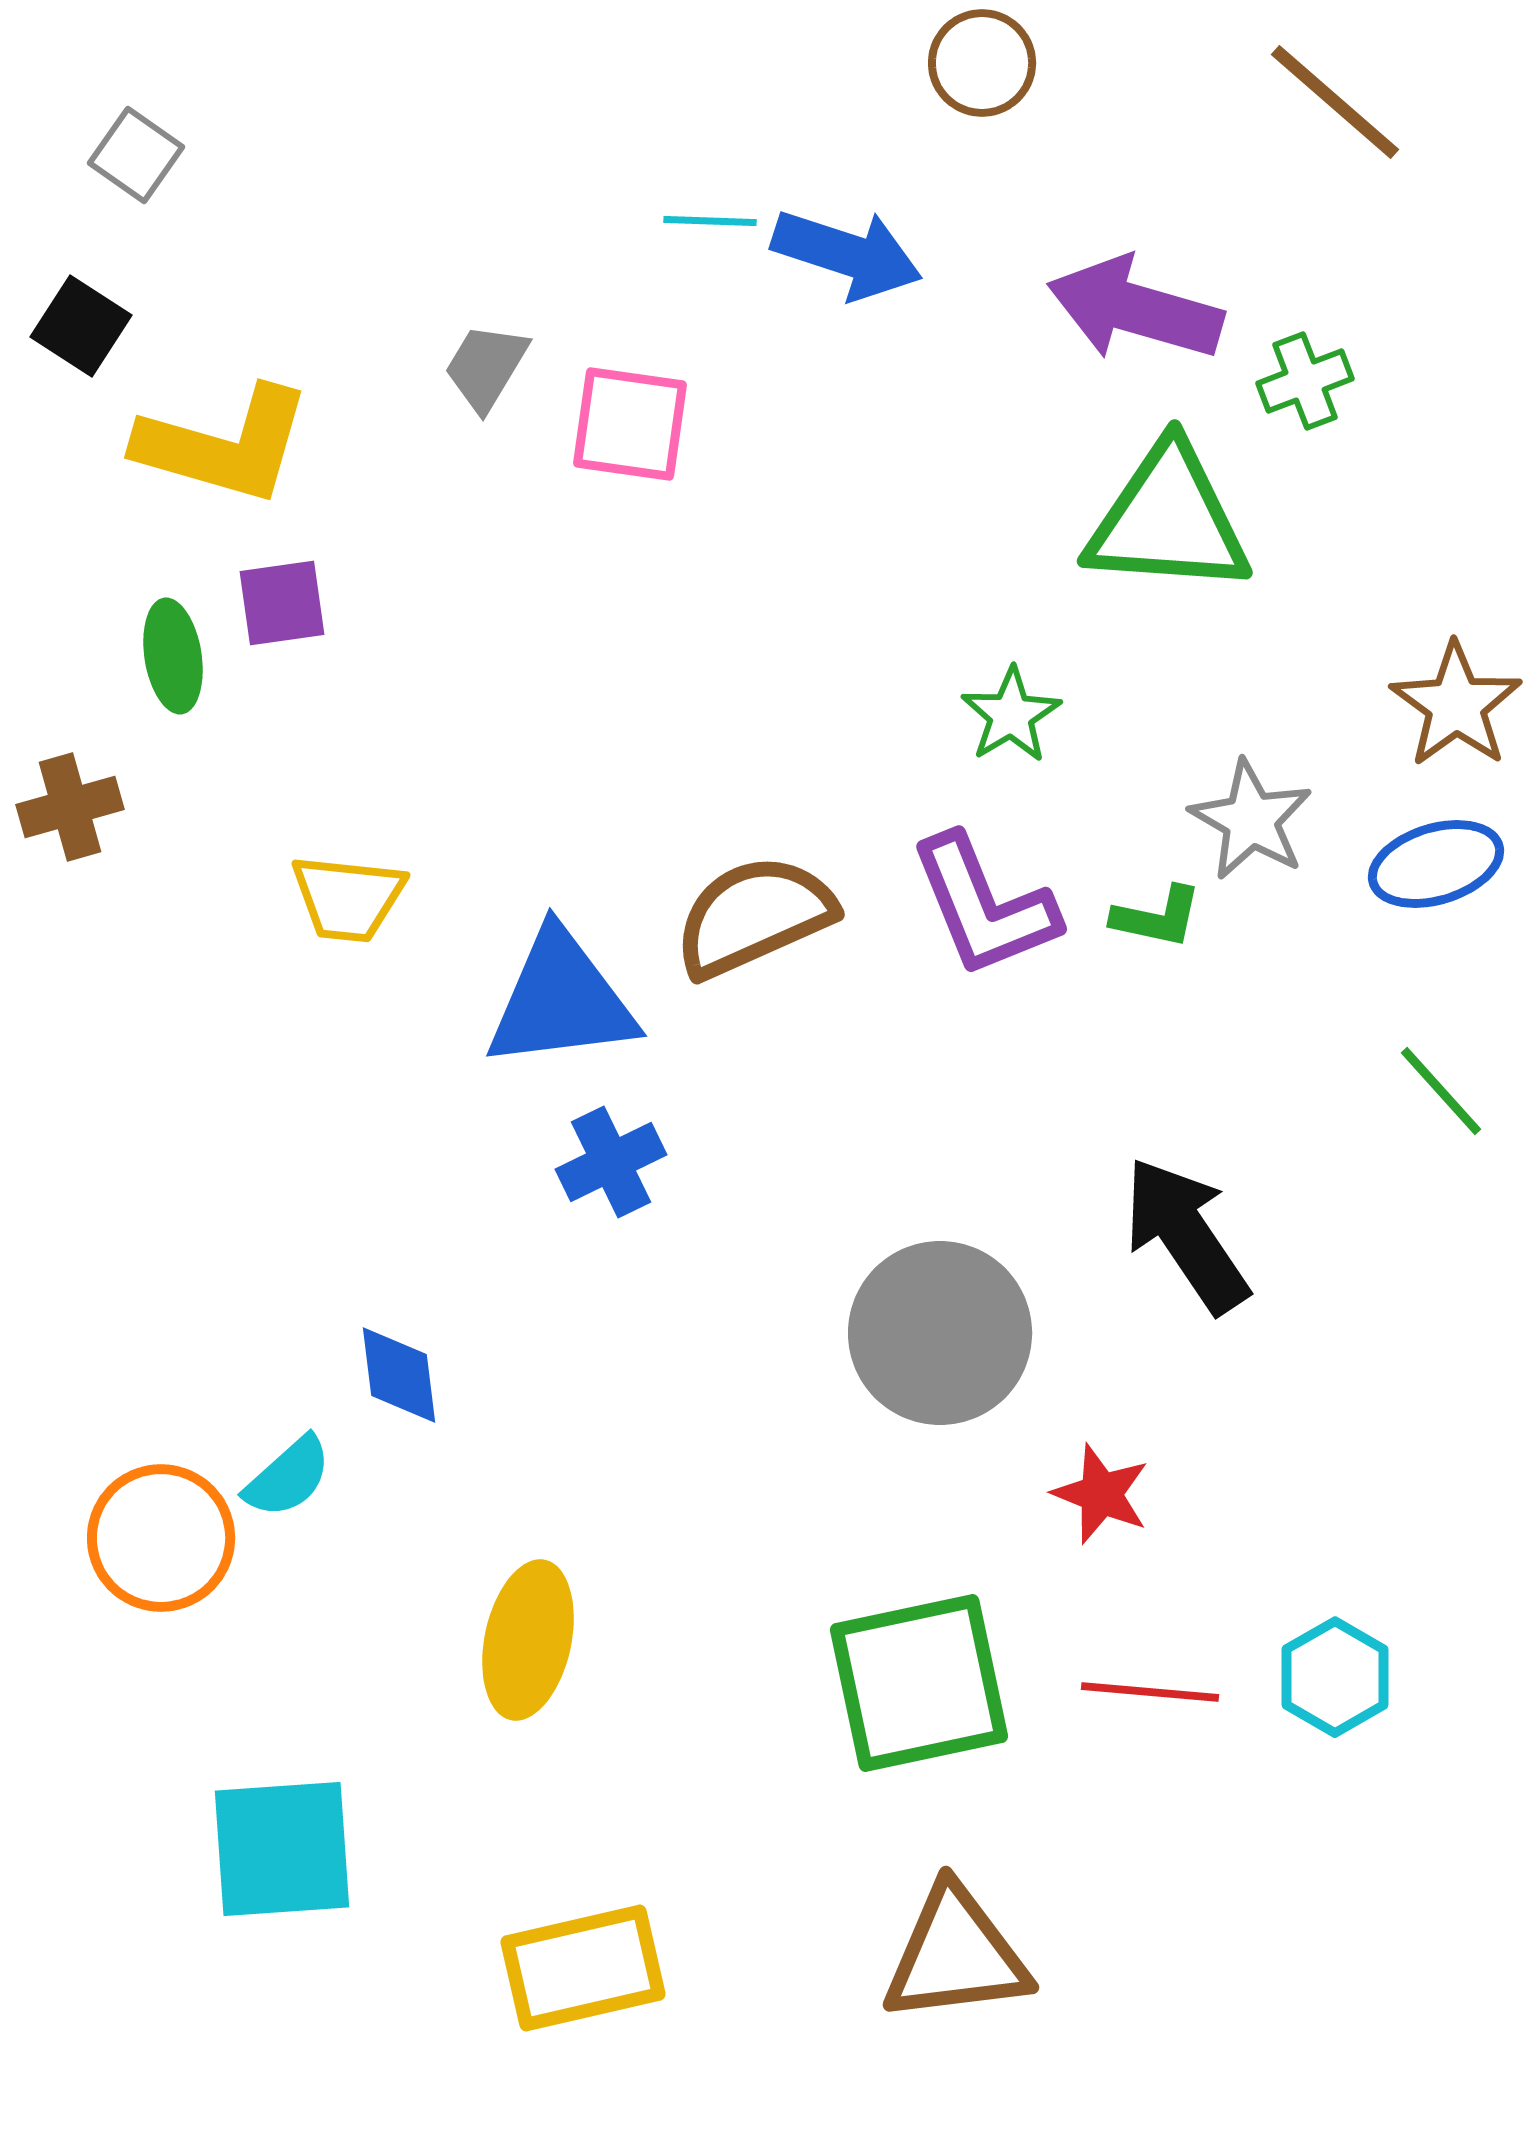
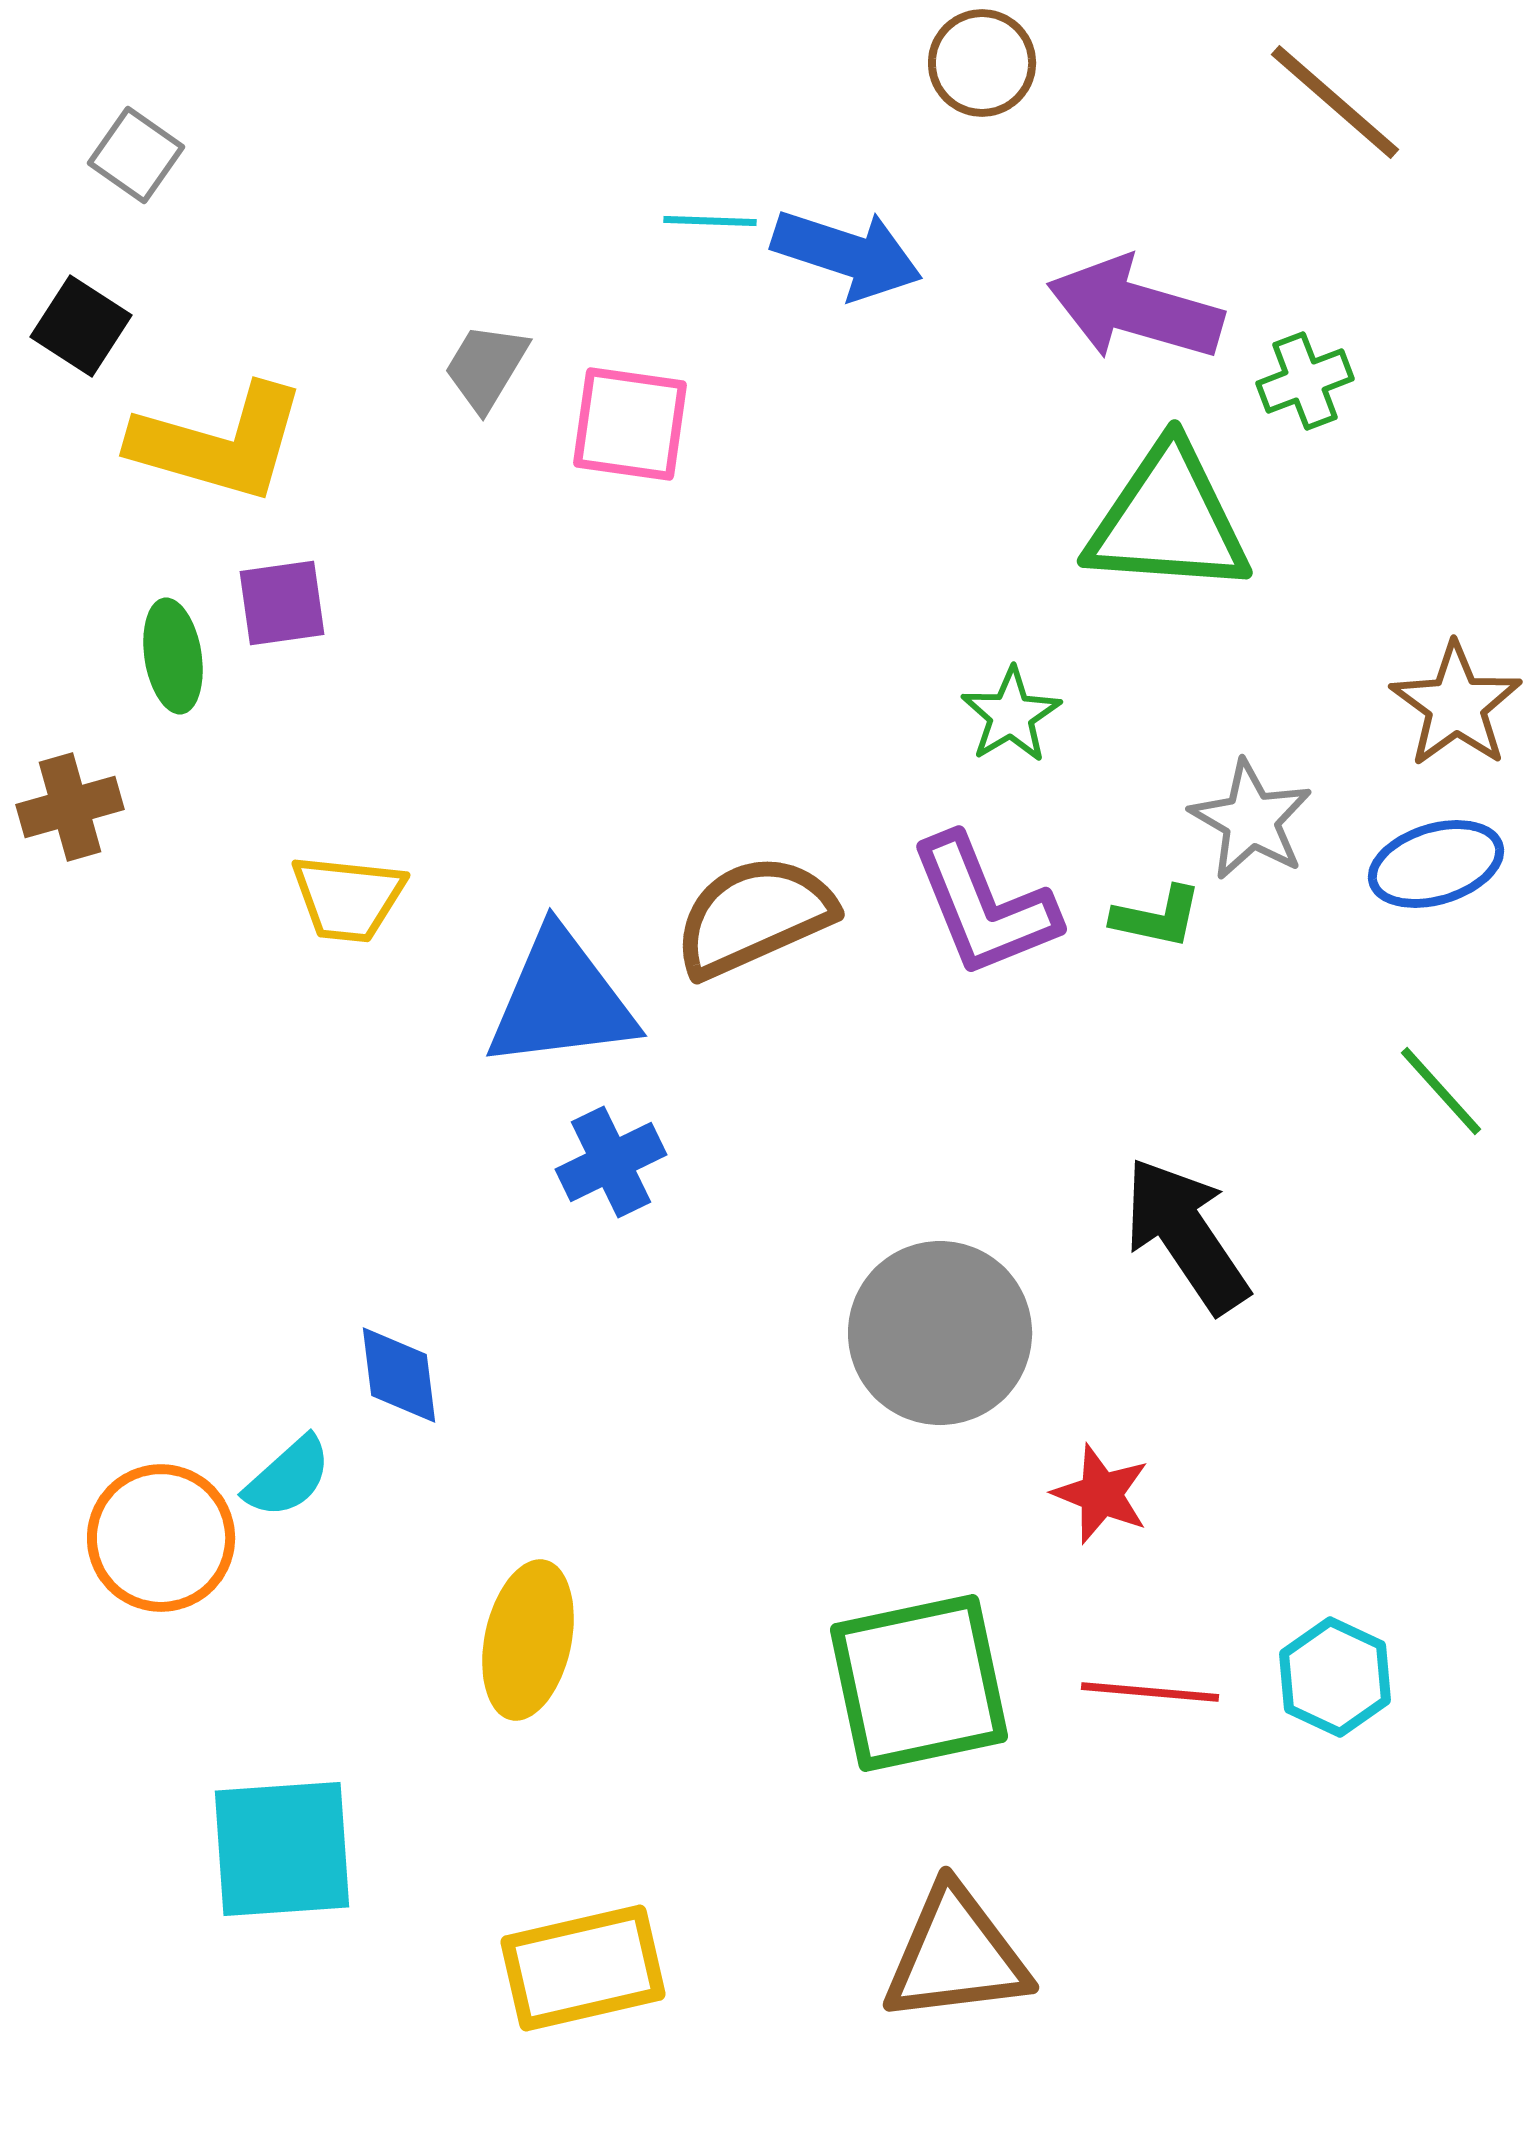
yellow L-shape: moved 5 px left, 2 px up
cyan hexagon: rotated 5 degrees counterclockwise
